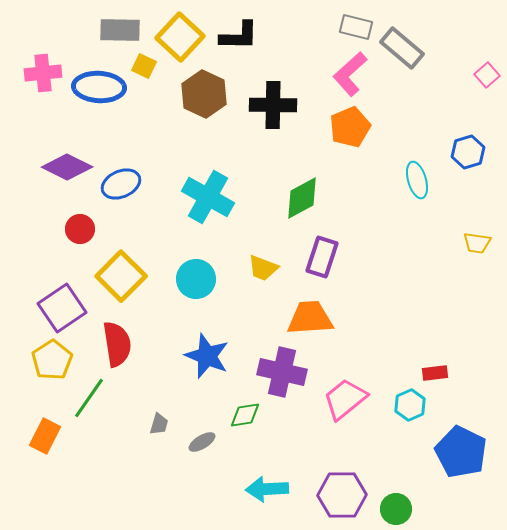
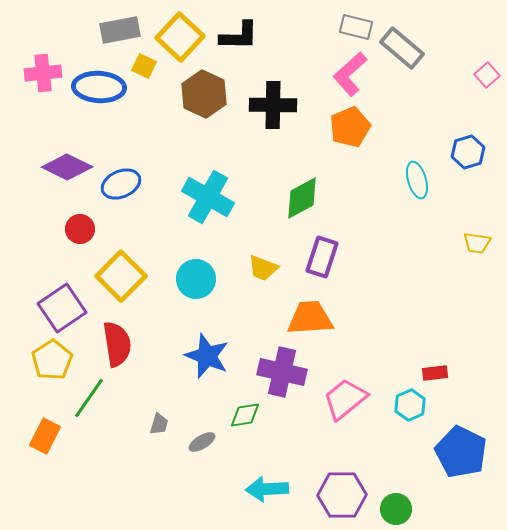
gray rectangle at (120, 30): rotated 12 degrees counterclockwise
